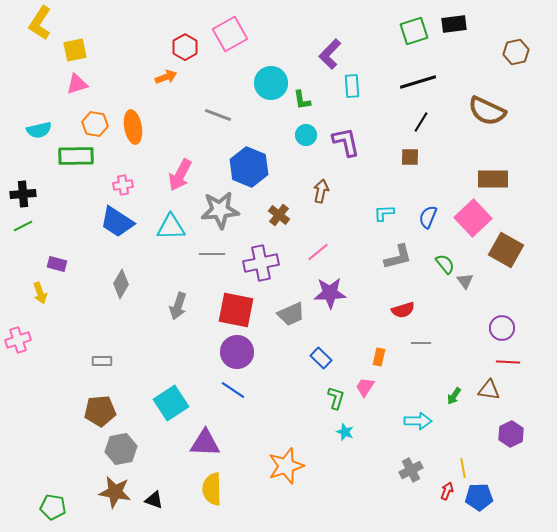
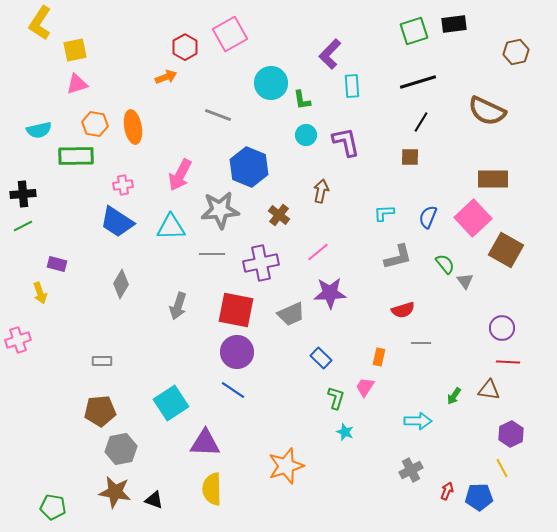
yellow line at (463, 468): moved 39 px right; rotated 18 degrees counterclockwise
